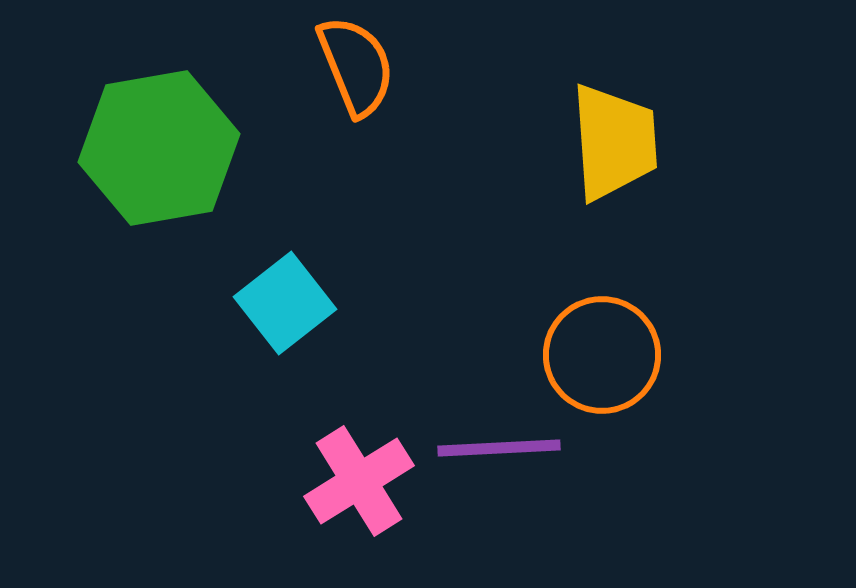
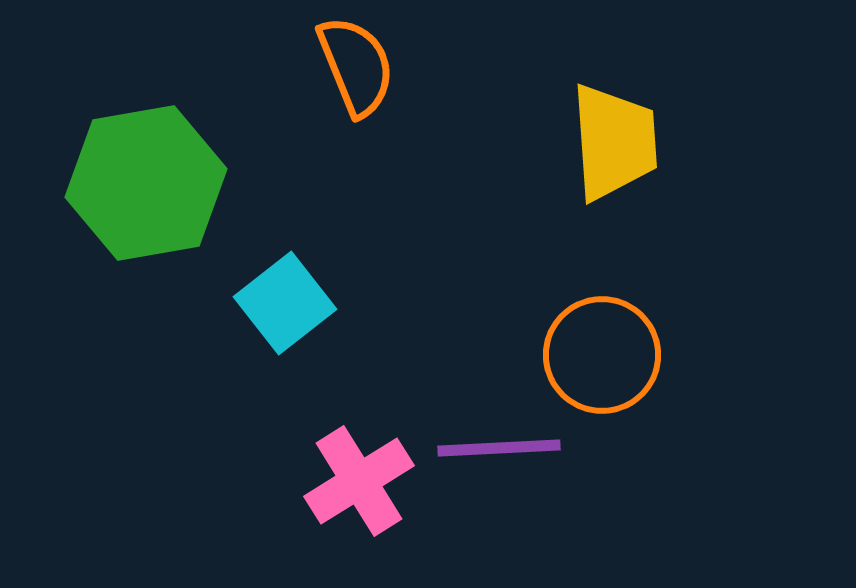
green hexagon: moved 13 px left, 35 px down
